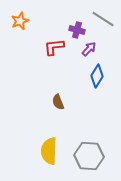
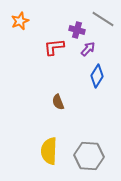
purple arrow: moved 1 px left
